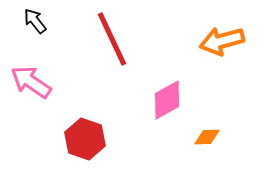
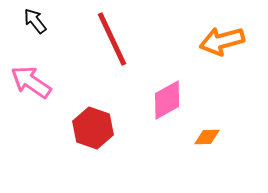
red hexagon: moved 8 px right, 11 px up
